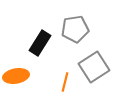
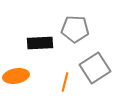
gray pentagon: rotated 12 degrees clockwise
black rectangle: rotated 55 degrees clockwise
gray square: moved 1 px right, 1 px down
